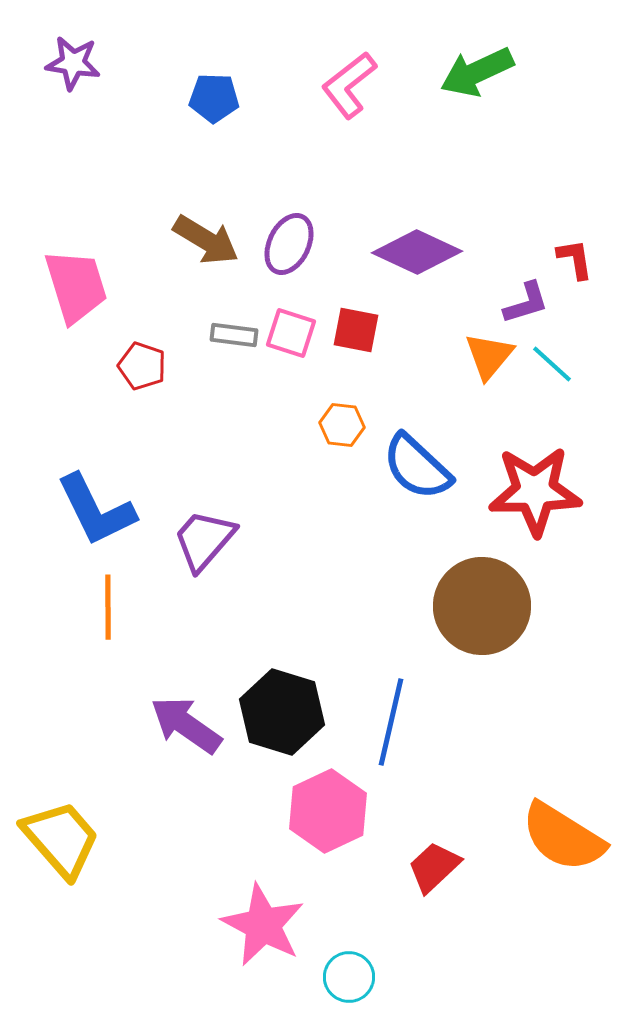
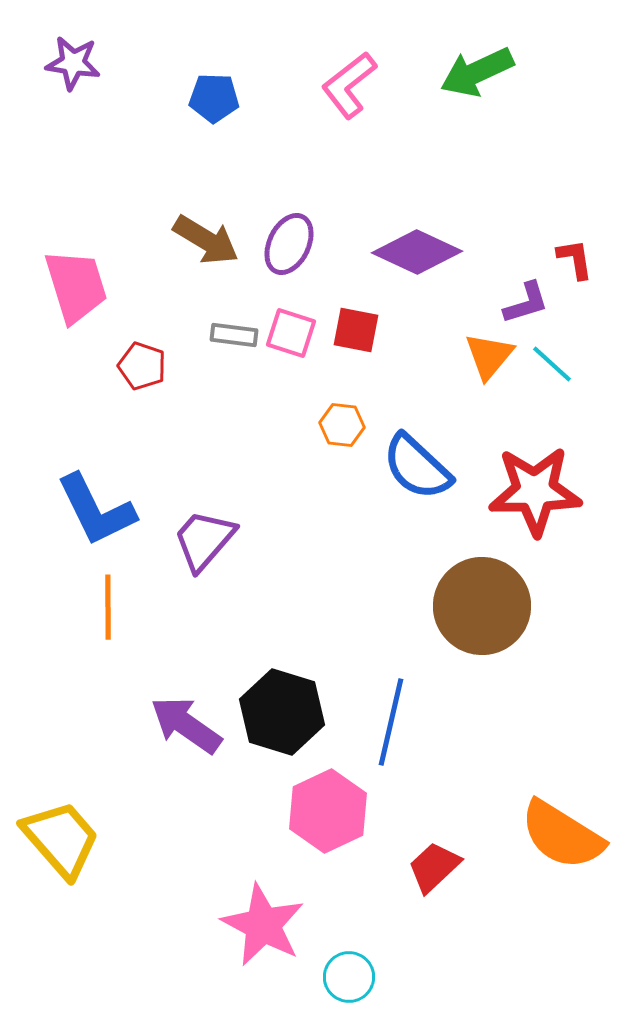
orange semicircle: moved 1 px left, 2 px up
